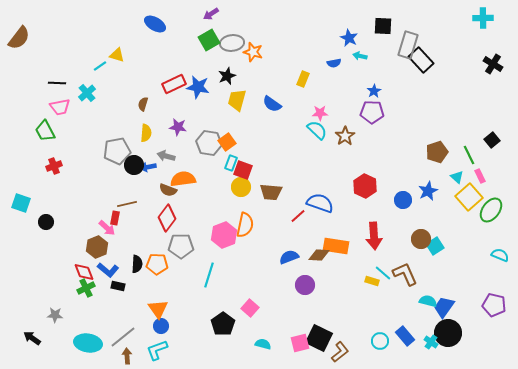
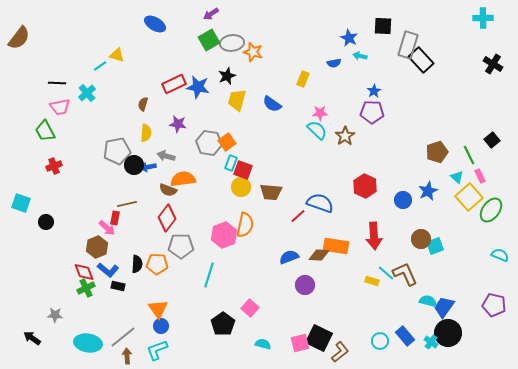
purple star at (178, 127): moved 3 px up
cyan square at (435, 246): rotated 12 degrees clockwise
cyan line at (383, 273): moved 3 px right
